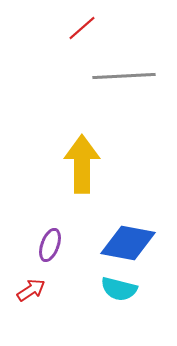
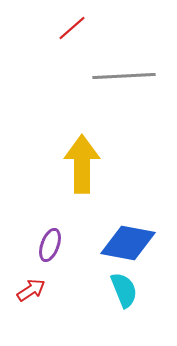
red line: moved 10 px left
cyan semicircle: moved 5 px right, 1 px down; rotated 126 degrees counterclockwise
